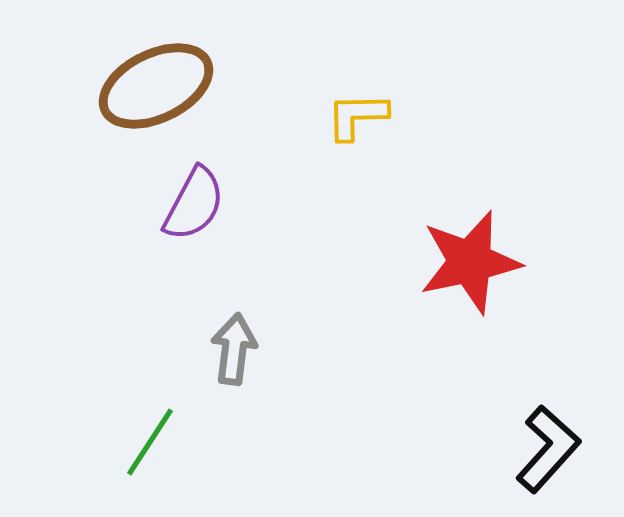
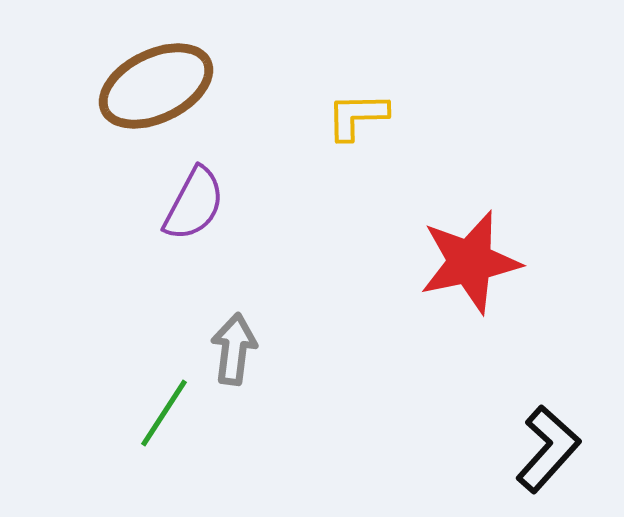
green line: moved 14 px right, 29 px up
